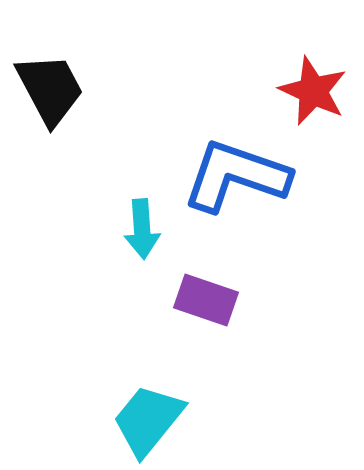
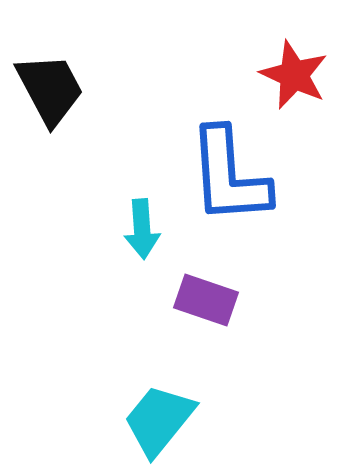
red star: moved 19 px left, 16 px up
blue L-shape: moved 7 px left; rotated 113 degrees counterclockwise
cyan trapezoid: moved 11 px right
